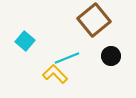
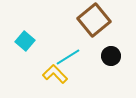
cyan line: moved 1 px right, 1 px up; rotated 10 degrees counterclockwise
